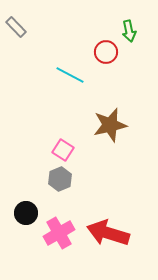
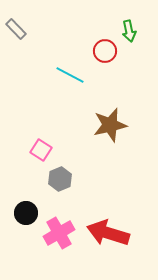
gray rectangle: moved 2 px down
red circle: moved 1 px left, 1 px up
pink square: moved 22 px left
